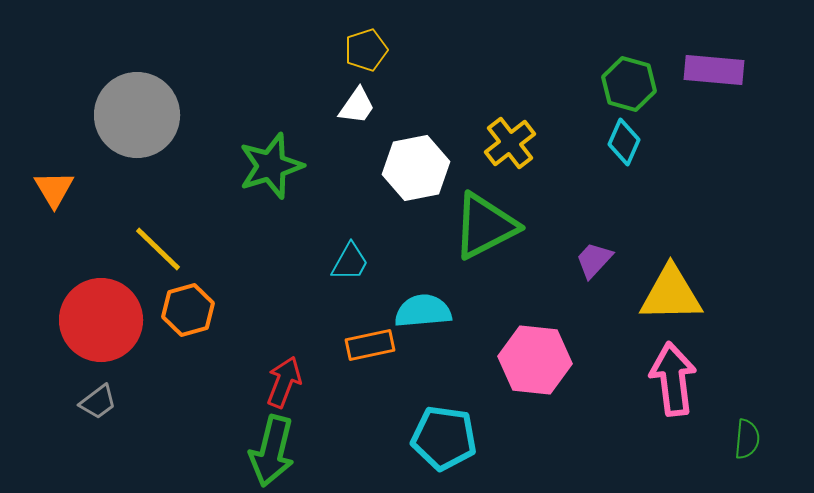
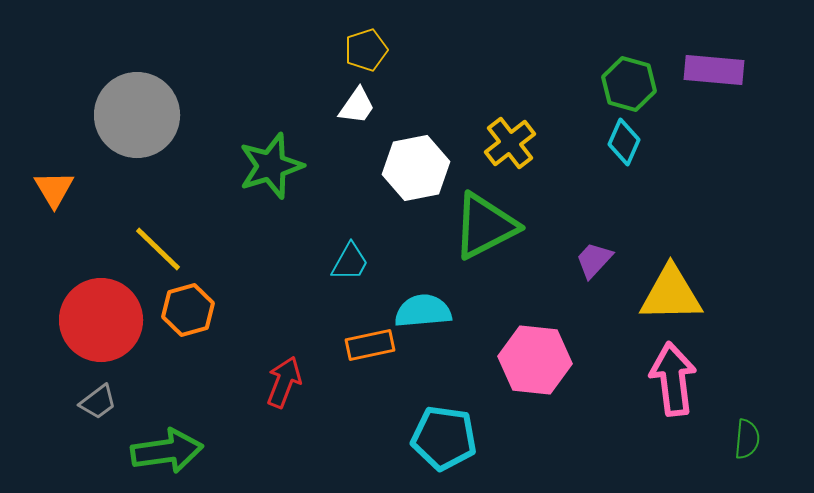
green arrow: moved 105 px left; rotated 112 degrees counterclockwise
